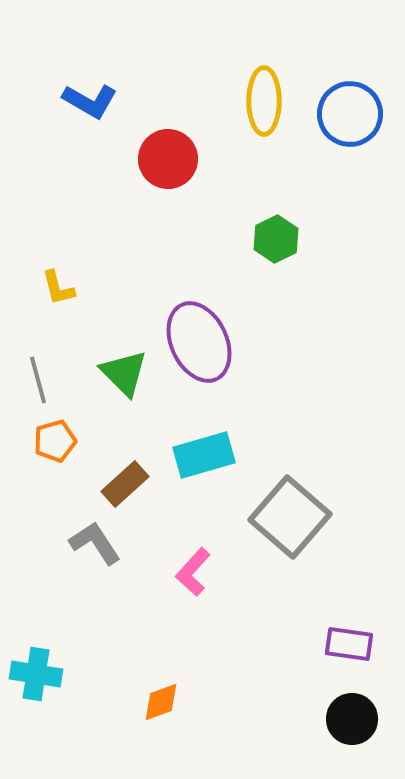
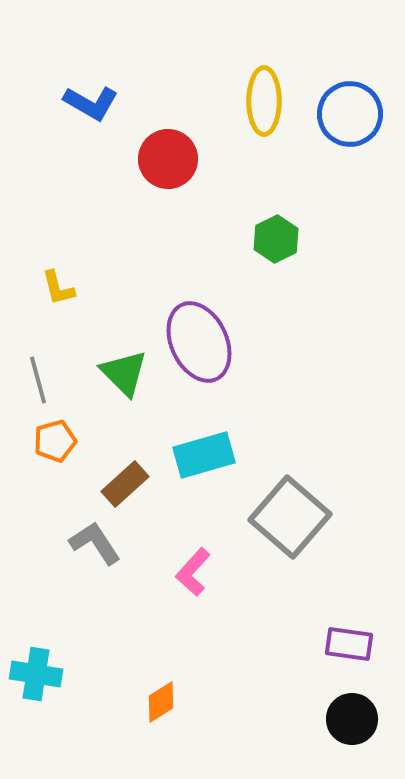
blue L-shape: moved 1 px right, 2 px down
orange diamond: rotated 12 degrees counterclockwise
